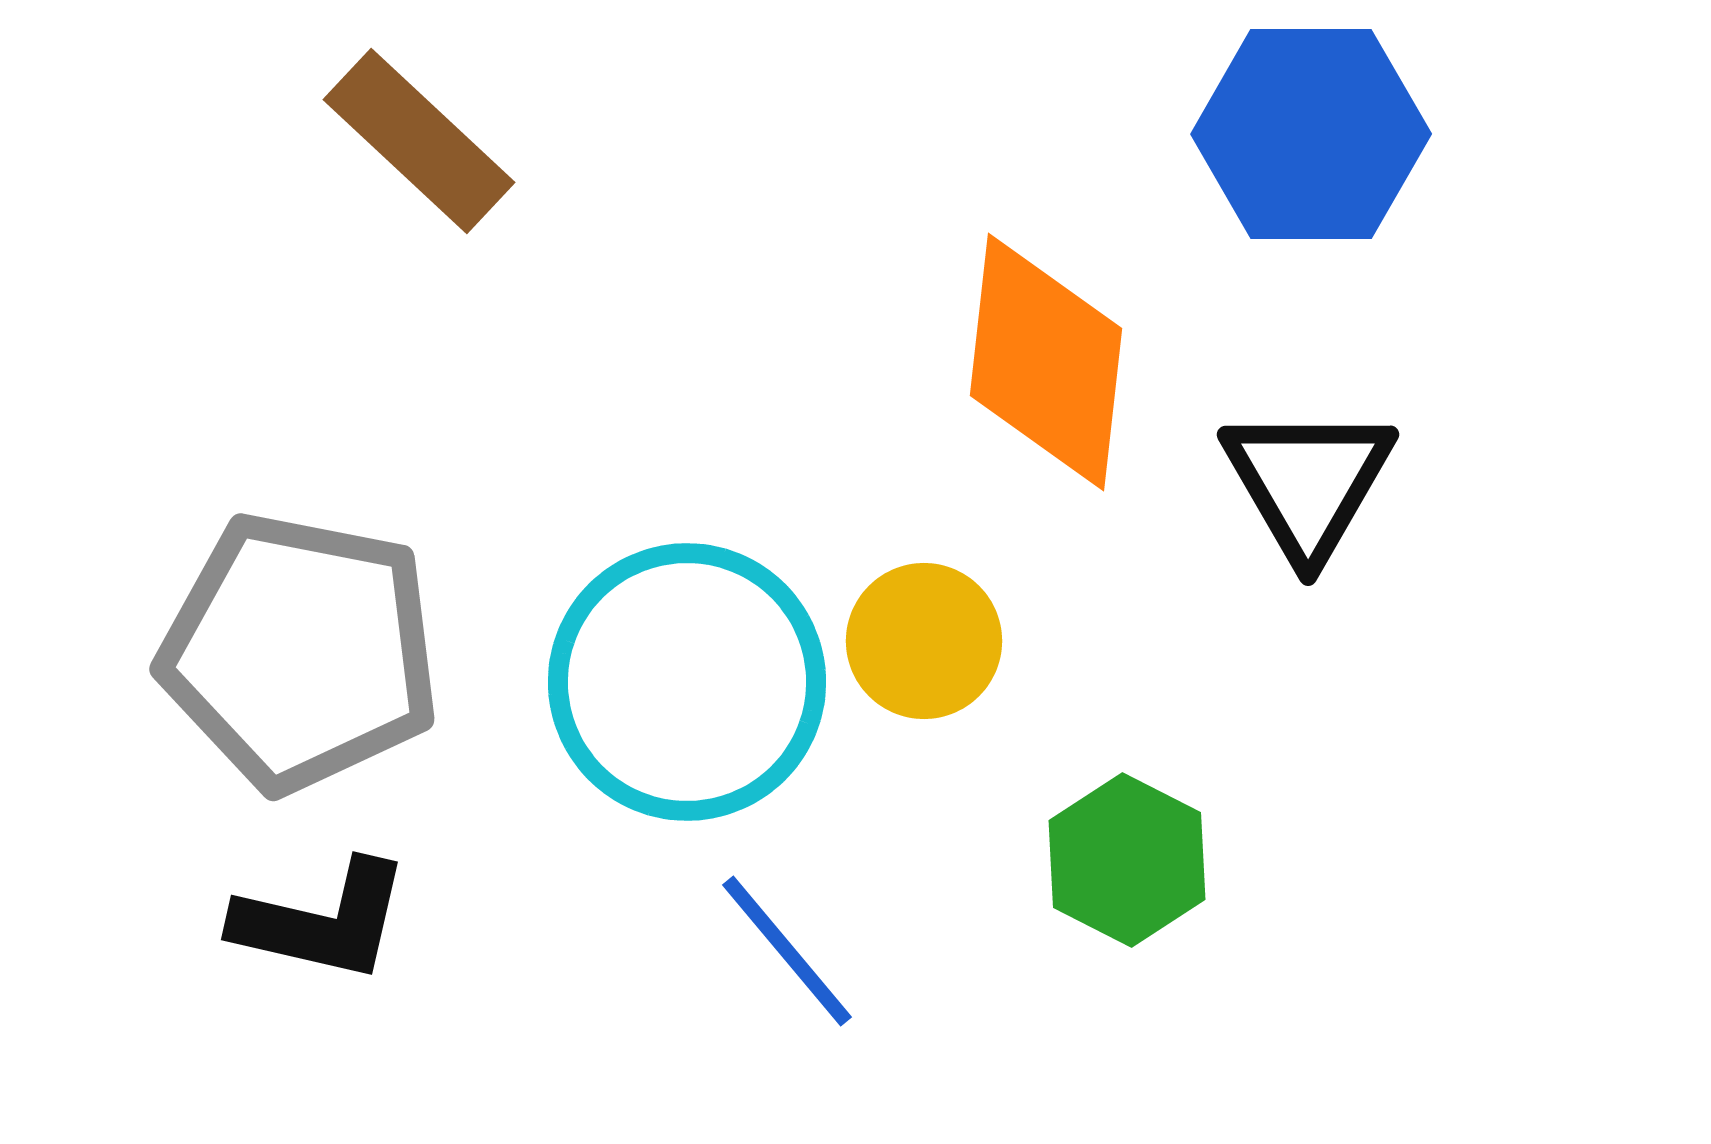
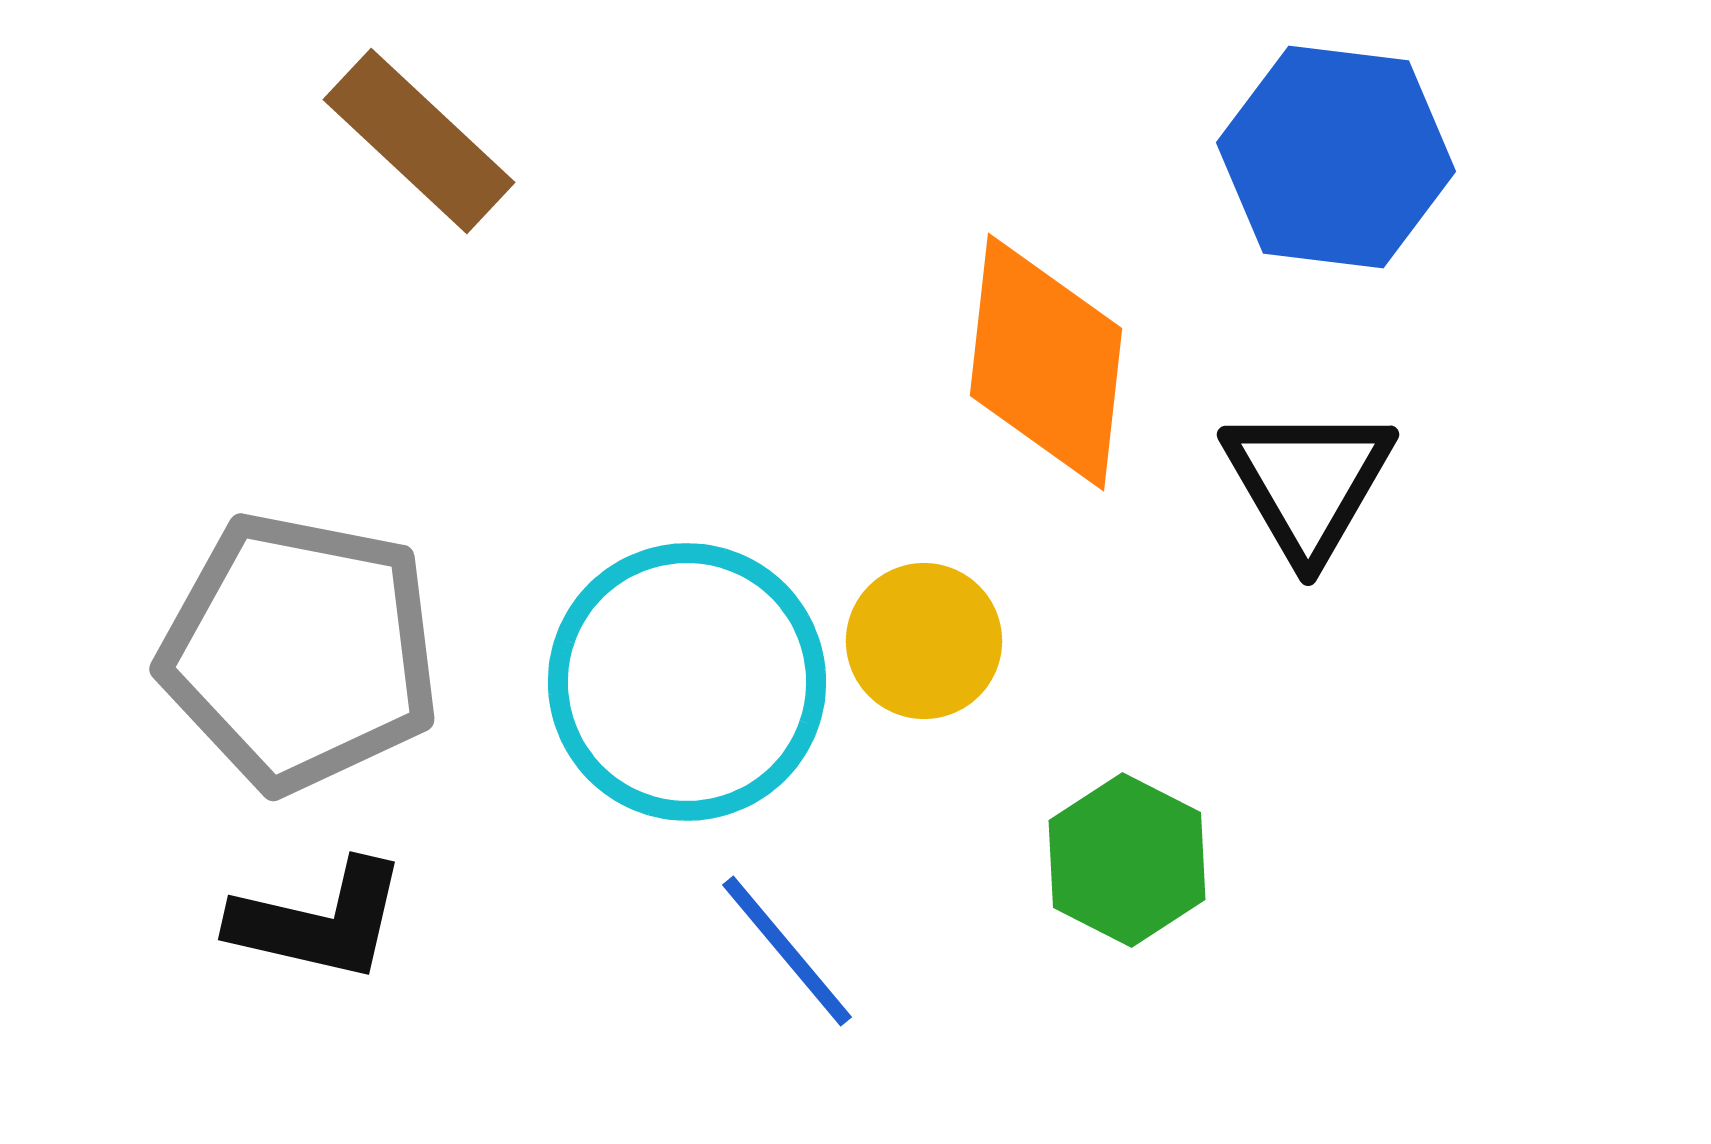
blue hexagon: moved 25 px right, 23 px down; rotated 7 degrees clockwise
black L-shape: moved 3 px left
